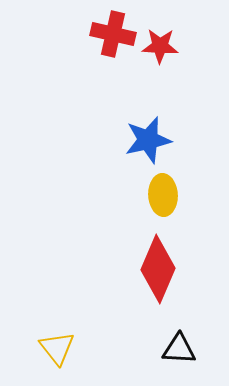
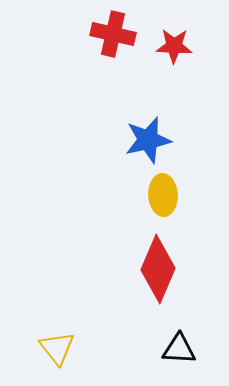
red star: moved 14 px right
